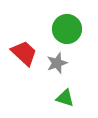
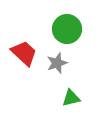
green triangle: moved 6 px right; rotated 30 degrees counterclockwise
